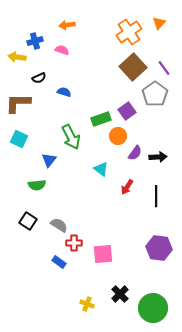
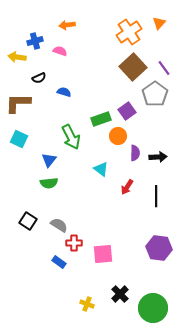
pink semicircle: moved 2 px left, 1 px down
purple semicircle: rotated 35 degrees counterclockwise
green semicircle: moved 12 px right, 2 px up
